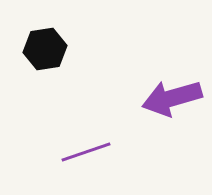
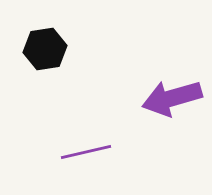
purple line: rotated 6 degrees clockwise
